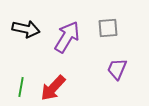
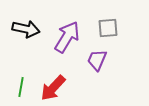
purple trapezoid: moved 20 px left, 9 px up
